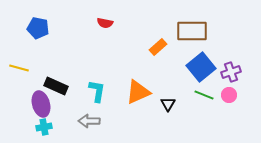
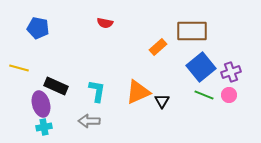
black triangle: moved 6 px left, 3 px up
